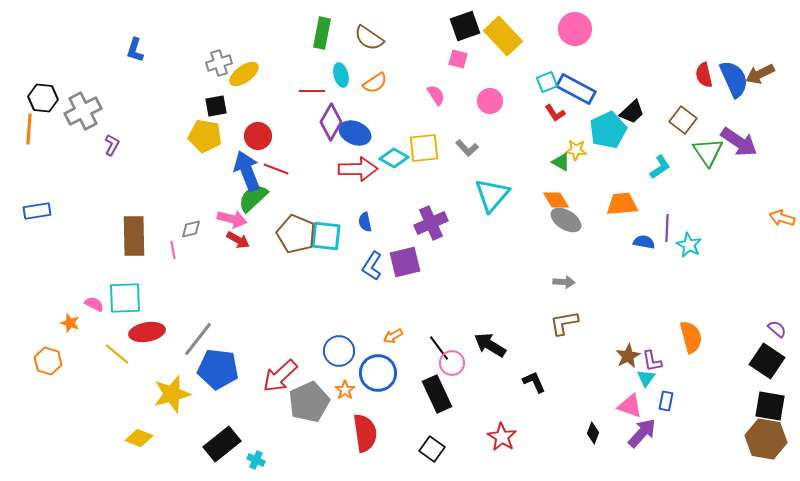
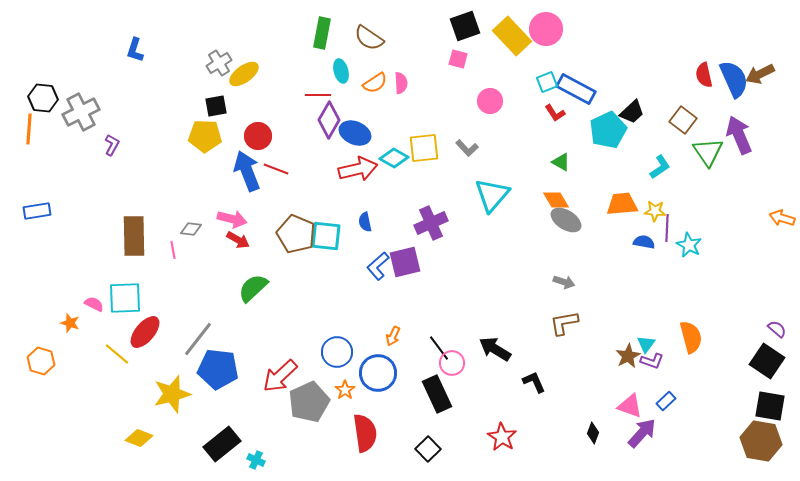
pink circle at (575, 29): moved 29 px left
yellow rectangle at (503, 36): moved 9 px right
gray cross at (219, 63): rotated 15 degrees counterclockwise
cyan ellipse at (341, 75): moved 4 px up
red line at (312, 91): moved 6 px right, 4 px down
pink semicircle at (436, 95): moved 35 px left, 12 px up; rotated 30 degrees clockwise
gray cross at (83, 111): moved 2 px left, 1 px down
purple diamond at (331, 122): moved 2 px left, 2 px up
yellow pentagon at (205, 136): rotated 8 degrees counterclockwise
purple arrow at (739, 142): moved 7 px up; rotated 147 degrees counterclockwise
yellow star at (576, 150): moved 79 px right, 61 px down
red arrow at (358, 169): rotated 12 degrees counterclockwise
green semicircle at (253, 198): moved 90 px down
gray diamond at (191, 229): rotated 20 degrees clockwise
blue L-shape at (372, 266): moved 6 px right; rotated 16 degrees clockwise
gray arrow at (564, 282): rotated 15 degrees clockwise
red ellipse at (147, 332): moved 2 px left; rotated 40 degrees counterclockwise
orange arrow at (393, 336): rotated 36 degrees counterclockwise
black arrow at (490, 345): moved 5 px right, 4 px down
blue circle at (339, 351): moved 2 px left, 1 px down
orange hexagon at (48, 361): moved 7 px left
purple L-shape at (652, 361): rotated 60 degrees counterclockwise
cyan triangle at (646, 378): moved 34 px up
blue rectangle at (666, 401): rotated 36 degrees clockwise
brown hexagon at (766, 439): moved 5 px left, 2 px down
black square at (432, 449): moved 4 px left; rotated 10 degrees clockwise
